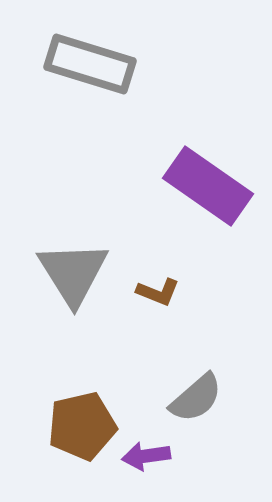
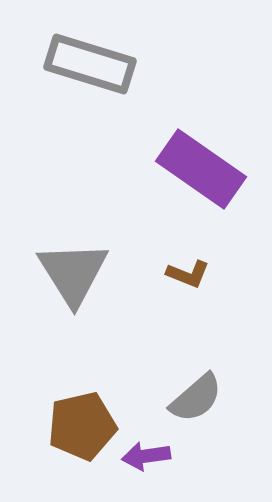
purple rectangle: moved 7 px left, 17 px up
brown L-shape: moved 30 px right, 18 px up
